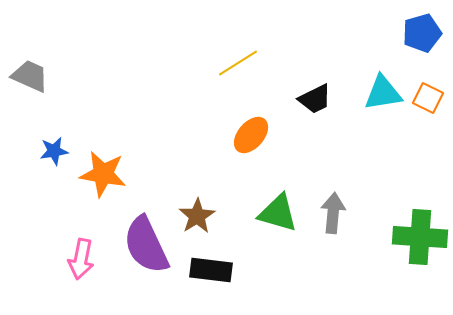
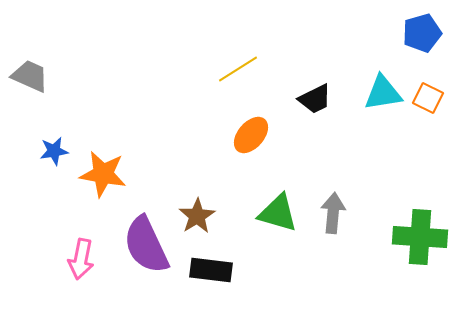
yellow line: moved 6 px down
